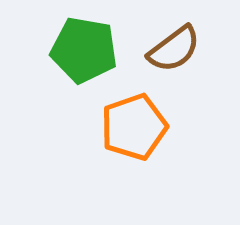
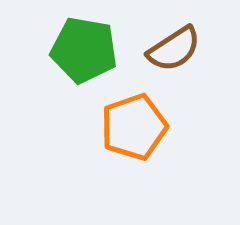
brown semicircle: rotated 4 degrees clockwise
